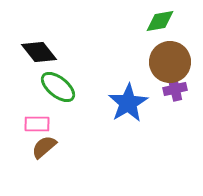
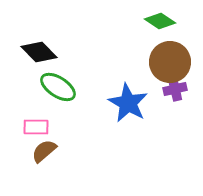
green diamond: rotated 44 degrees clockwise
black diamond: rotated 6 degrees counterclockwise
green ellipse: rotated 6 degrees counterclockwise
blue star: rotated 12 degrees counterclockwise
pink rectangle: moved 1 px left, 3 px down
brown semicircle: moved 4 px down
